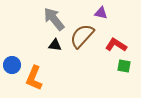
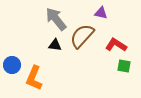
gray arrow: moved 2 px right
